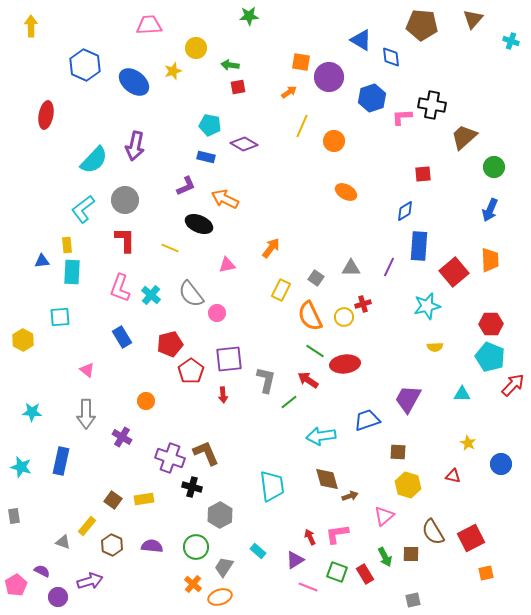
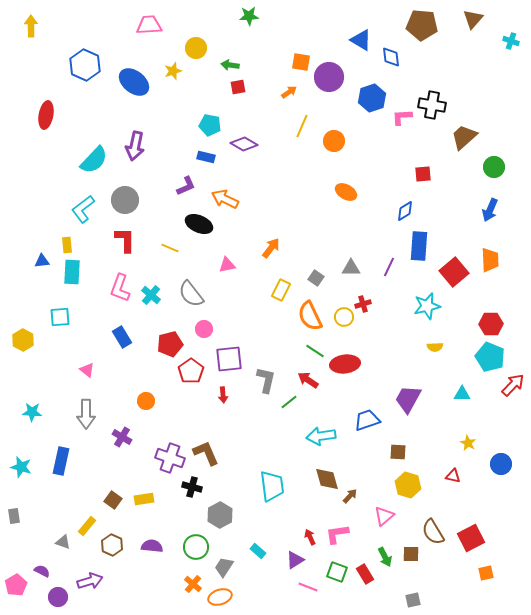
pink circle at (217, 313): moved 13 px left, 16 px down
brown arrow at (350, 496): rotated 28 degrees counterclockwise
